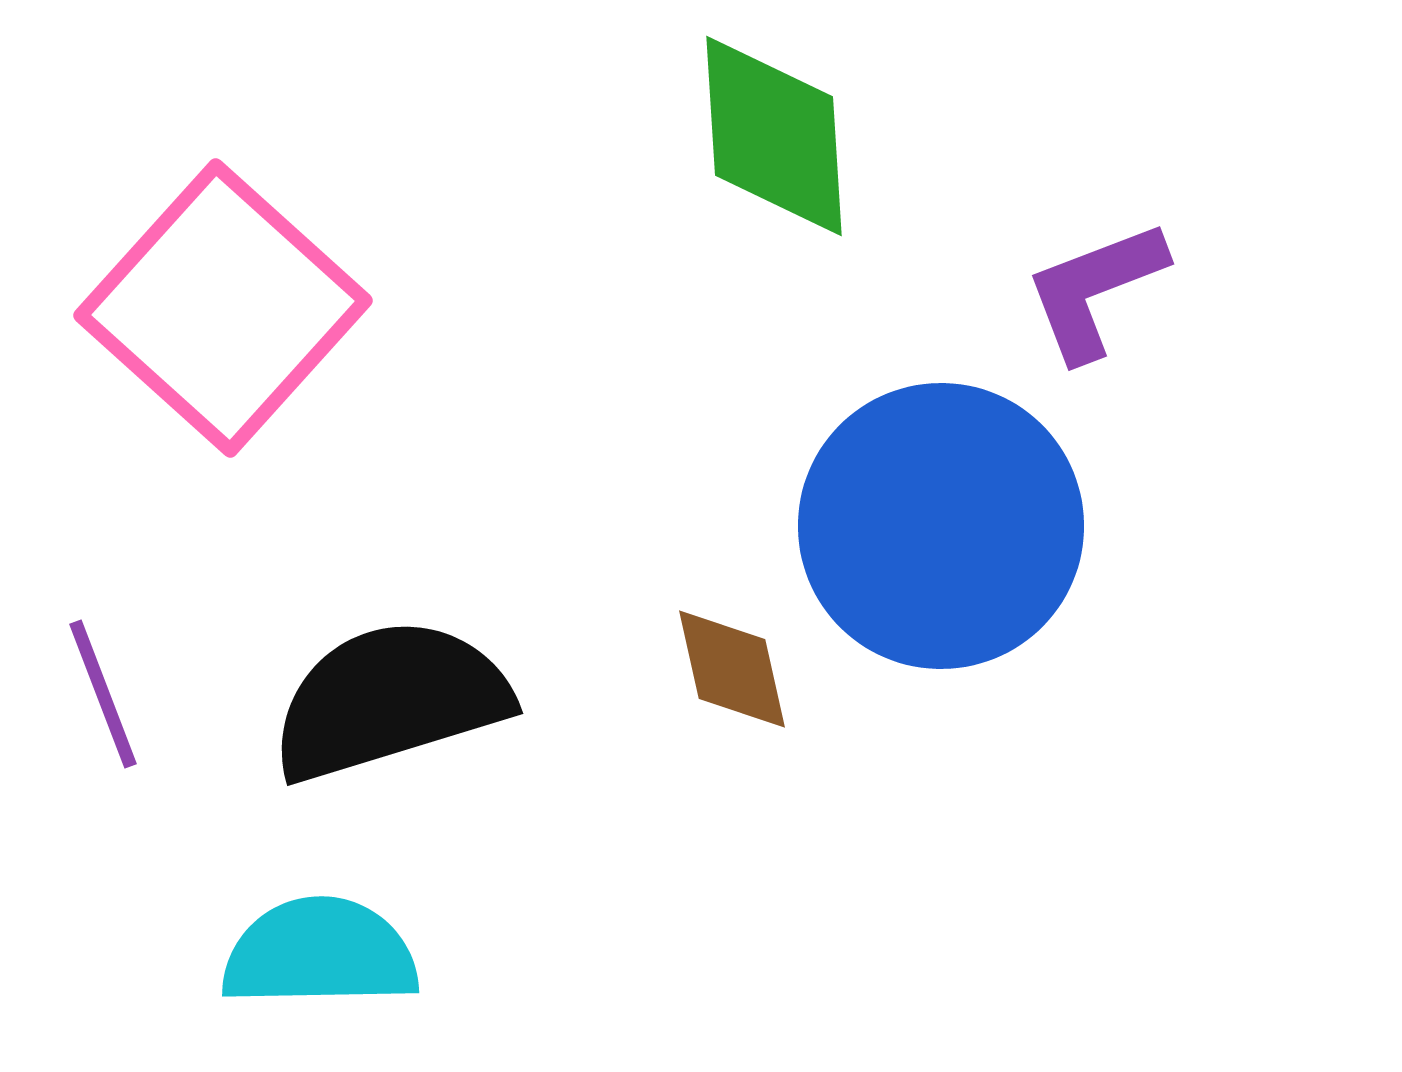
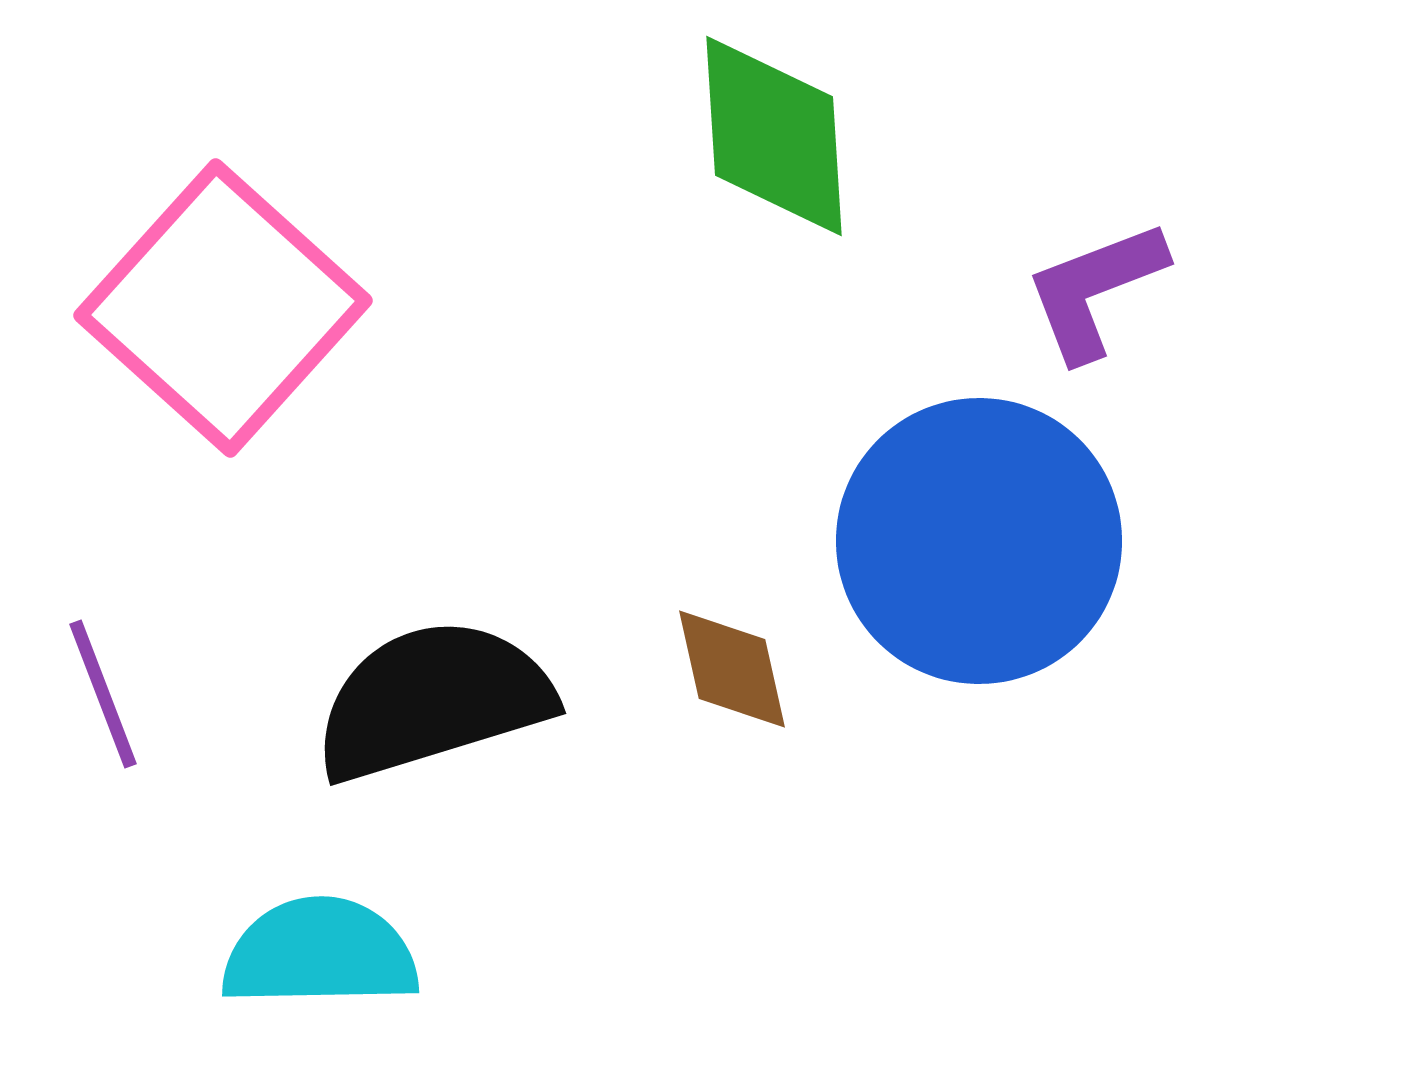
blue circle: moved 38 px right, 15 px down
black semicircle: moved 43 px right
